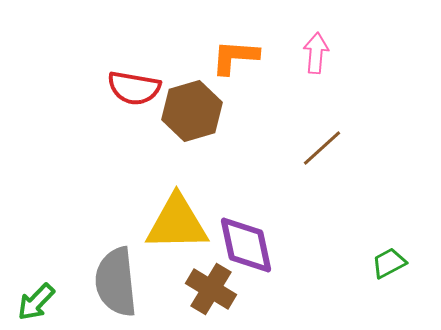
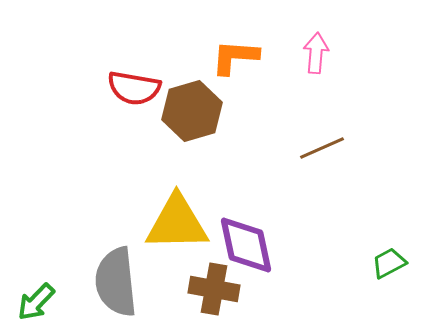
brown line: rotated 18 degrees clockwise
brown cross: moved 3 px right; rotated 21 degrees counterclockwise
